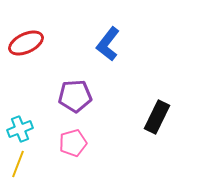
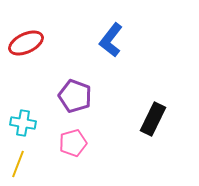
blue L-shape: moved 3 px right, 4 px up
purple pentagon: rotated 24 degrees clockwise
black rectangle: moved 4 px left, 2 px down
cyan cross: moved 3 px right, 6 px up; rotated 30 degrees clockwise
